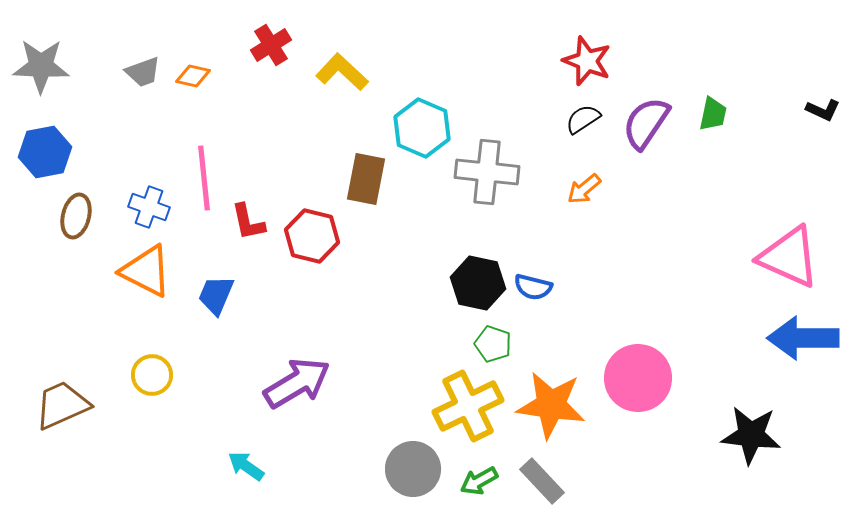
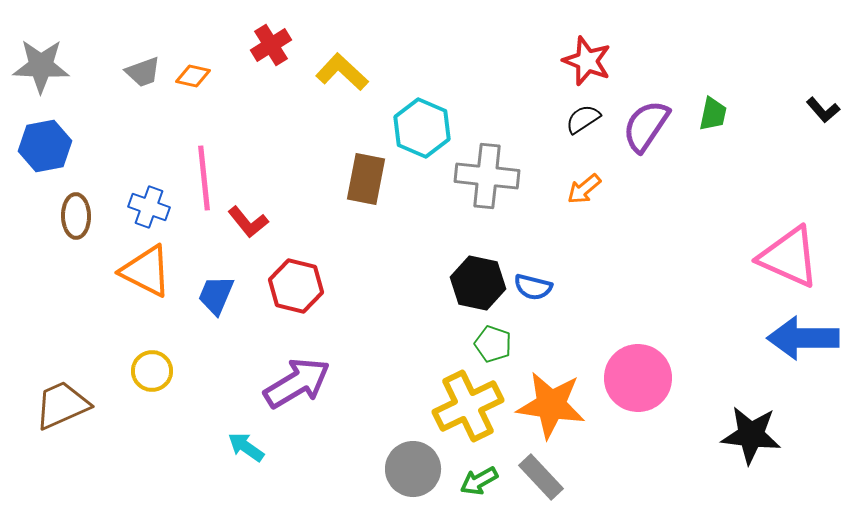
black L-shape: rotated 24 degrees clockwise
purple semicircle: moved 3 px down
blue hexagon: moved 6 px up
gray cross: moved 4 px down
brown ellipse: rotated 15 degrees counterclockwise
red L-shape: rotated 27 degrees counterclockwise
red hexagon: moved 16 px left, 50 px down
yellow circle: moved 4 px up
cyan arrow: moved 19 px up
gray rectangle: moved 1 px left, 4 px up
